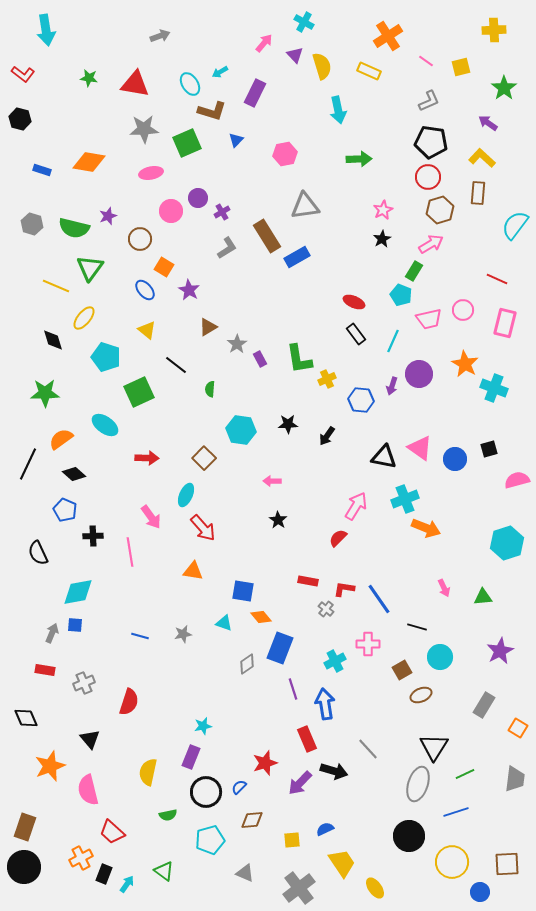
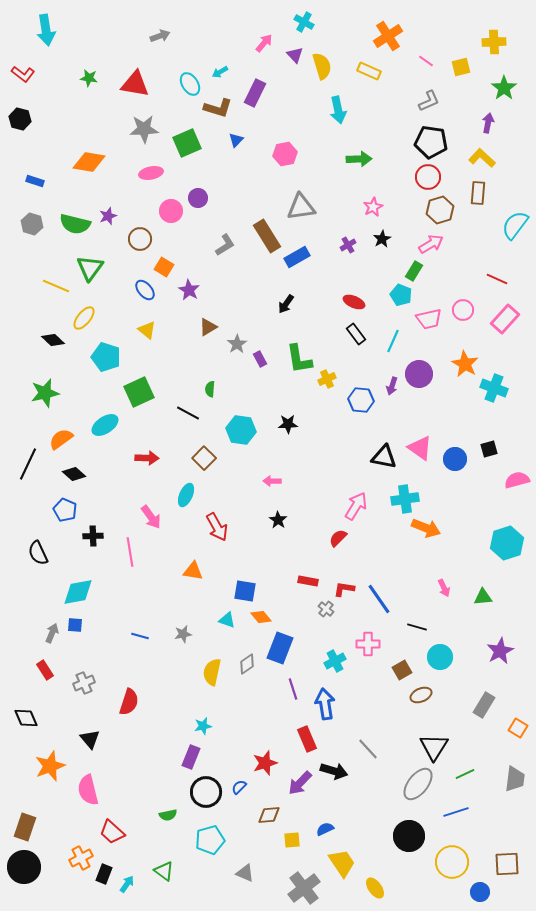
yellow cross at (494, 30): moved 12 px down
brown L-shape at (212, 111): moved 6 px right, 3 px up
purple arrow at (488, 123): rotated 66 degrees clockwise
blue rectangle at (42, 170): moved 7 px left, 11 px down
gray triangle at (305, 206): moved 4 px left, 1 px down
pink star at (383, 210): moved 10 px left, 3 px up
purple cross at (222, 212): moved 126 px right, 33 px down
green semicircle at (74, 228): moved 1 px right, 4 px up
gray L-shape at (227, 248): moved 2 px left, 3 px up
pink rectangle at (505, 323): moved 4 px up; rotated 28 degrees clockwise
black diamond at (53, 340): rotated 30 degrees counterclockwise
black line at (176, 365): moved 12 px right, 48 px down; rotated 10 degrees counterclockwise
green star at (45, 393): rotated 12 degrees counterclockwise
cyan ellipse at (105, 425): rotated 68 degrees counterclockwise
black arrow at (327, 436): moved 41 px left, 132 px up
cyan cross at (405, 499): rotated 12 degrees clockwise
red arrow at (203, 528): moved 14 px right, 1 px up; rotated 12 degrees clockwise
blue square at (243, 591): moved 2 px right
cyan triangle at (224, 623): moved 3 px right, 3 px up
red rectangle at (45, 670): rotated 48 degrees clockwise
yellow semicircle at (148, 772): moved 64 px right, 100 px up
gray ellipse at (418, 784): rotated 20 degrees clockwise
brown diamond at (252, 820): moved 17 px right, 5 px up
gray cross at (299, 888): moved 5 px right
